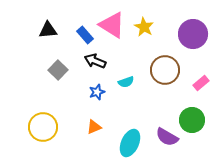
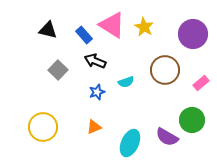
black triangle: rotated 18 degrees clockwise
blue rectangle: moved 1 px left
